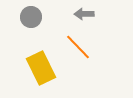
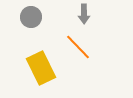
gray arrow: rotated 90 degrees counterclockwise
